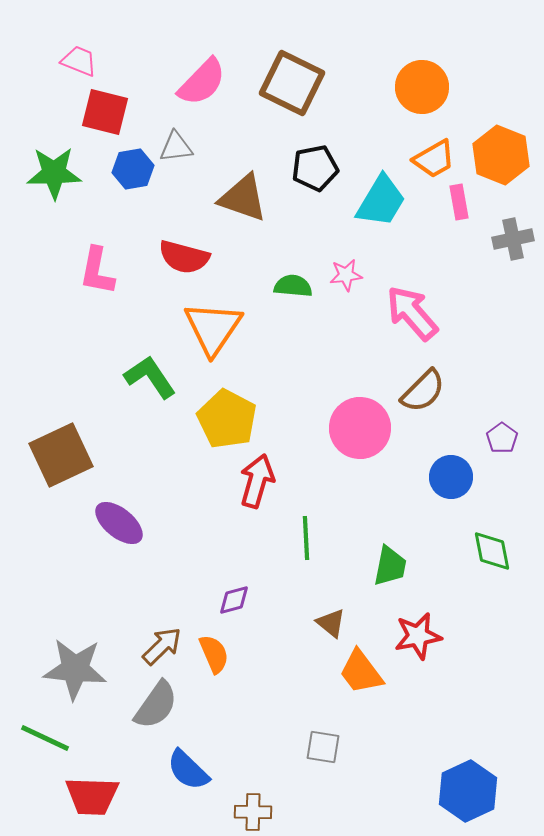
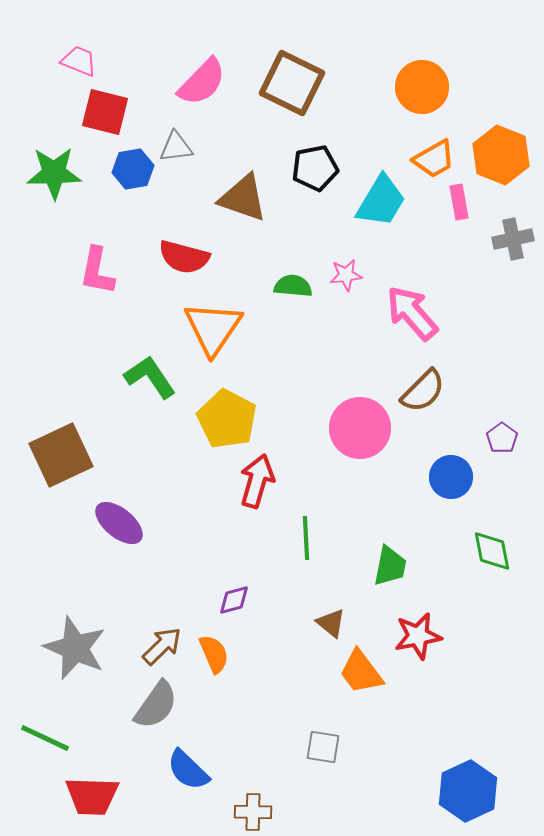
gray star at (75, 669): moved 21 px up; rotated 18 degrees clockwise
